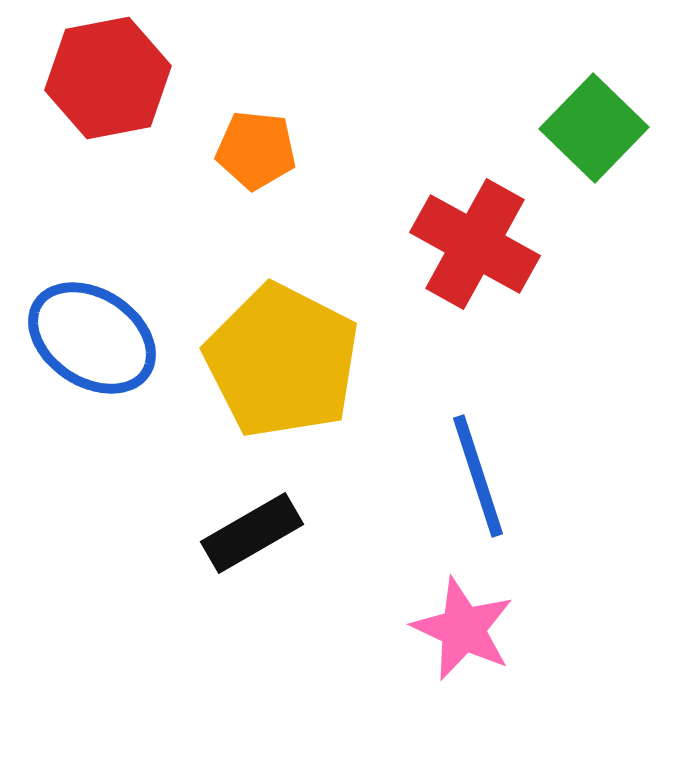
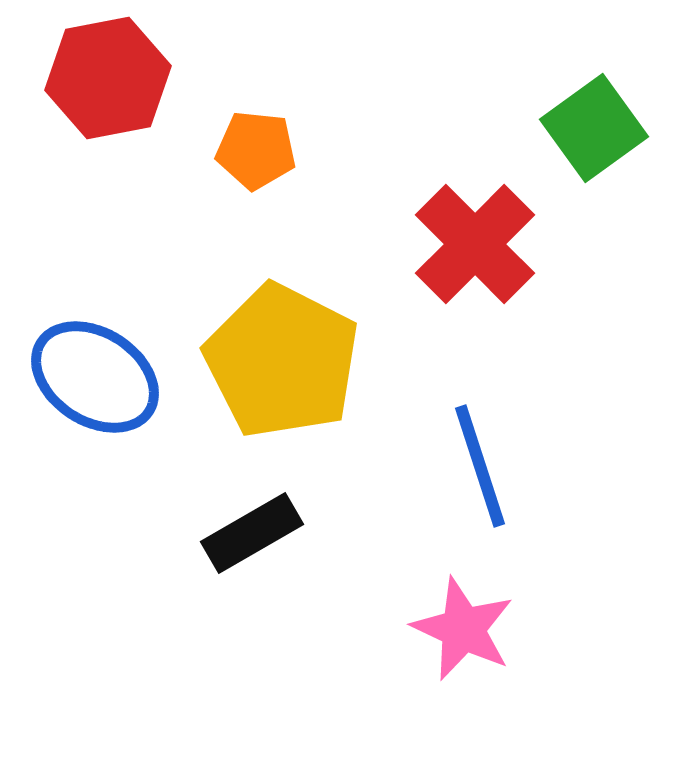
green square: rotated 10 degrees clockwise
red cross: rotated 16 degrees clockwise
blue ellipse: moved 3 px right, 39 px down
blue line: moved 2 px right, 10 px up
